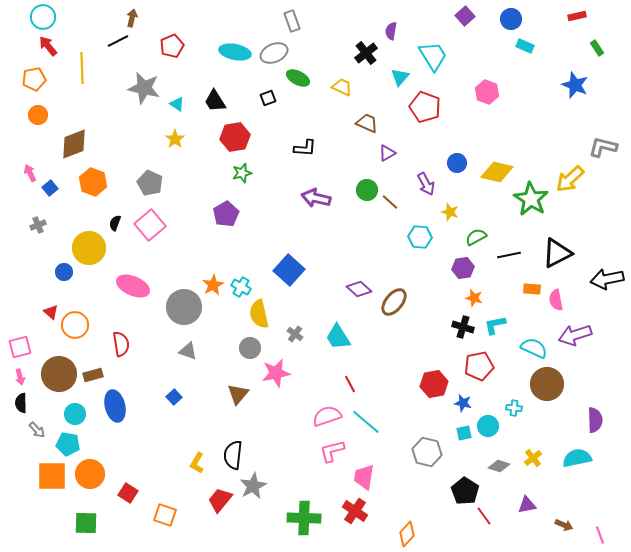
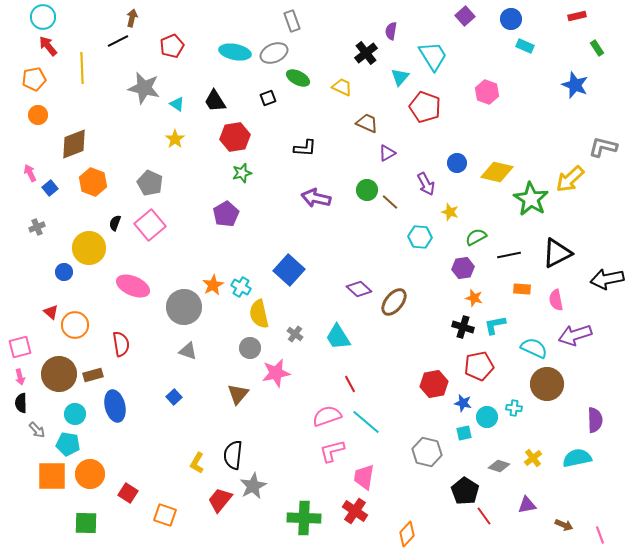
gray cross at (38, 225): moved 1 px left, 2 px down
orange rectangle at (532, 289): moved 10 px left
cyan circle at (488, 426): moved 1 px left, 9 px up
